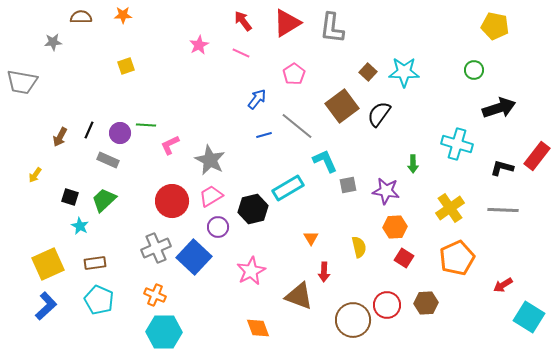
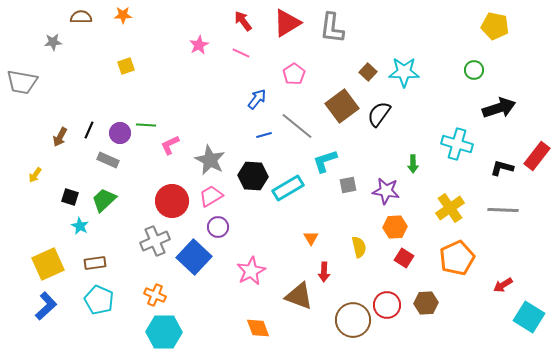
cyan L-shape at (325, 161): rotated 84 degrees counterclockwise
black hexagon at (253, 209): moved 33 px up; rotated 16 degrees clockwise
gray cross at (156, 248): moved 1 px left, 7 px up
